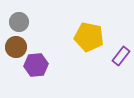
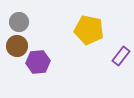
yellow pentagon: moved 7 px up
brown circle: moved 1 px right, 1 px up
purple hexagon: moved 2 px right, 3 px up
